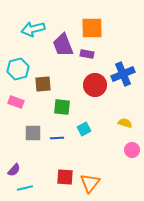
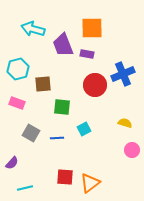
cyan arrow: rotated 30 degrees clockwise
pink rectangle: moved 1 px right, 1 px down
gray square: moved 2 px left; rotated 30 degrees clockwise
purple semicircle: moved 2 px left, 7 px up
orange triangle: rotated 15 degrees clockwise
